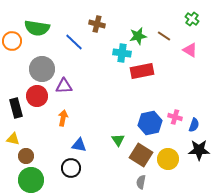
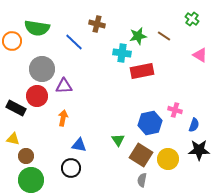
pink triangle: moved 10 px right, 5 px down
black rectangle: rotated 48 degrees counterclockwise
pink cross: moved 7 px up
gray semicircle: moved 1 px right, 2 px up
